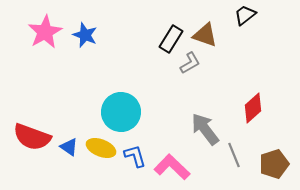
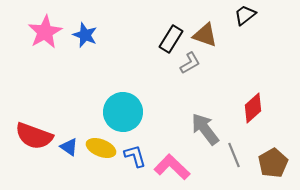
cyan circle: moved 2 px right
red semicircle: moved 2 px right, 1 px up
brown pentagon: moved 1 px left, 1 px up; rotated 12 degrees counterclockwise
